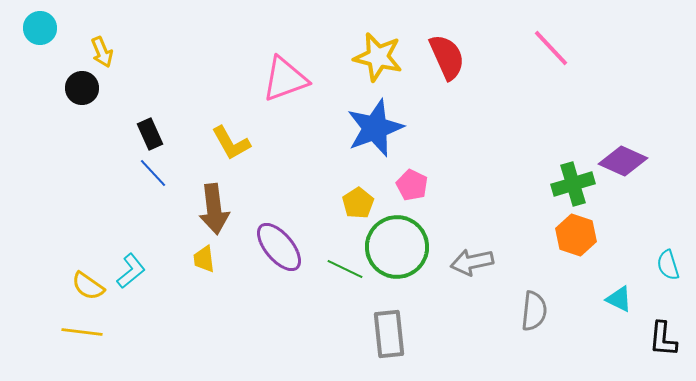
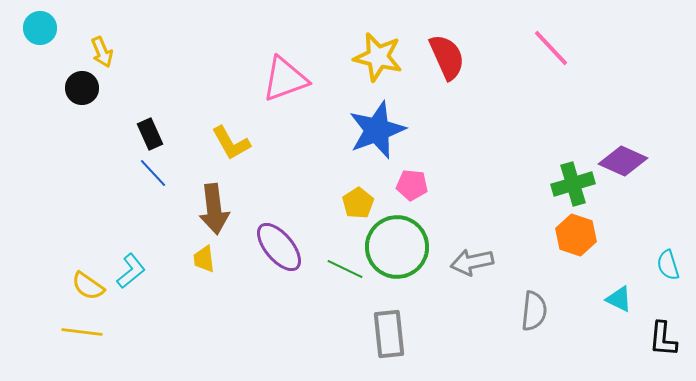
blue star: moved 2 px right, 2 px down
pink pentagon: rotated 20 degrees counterclockwise
